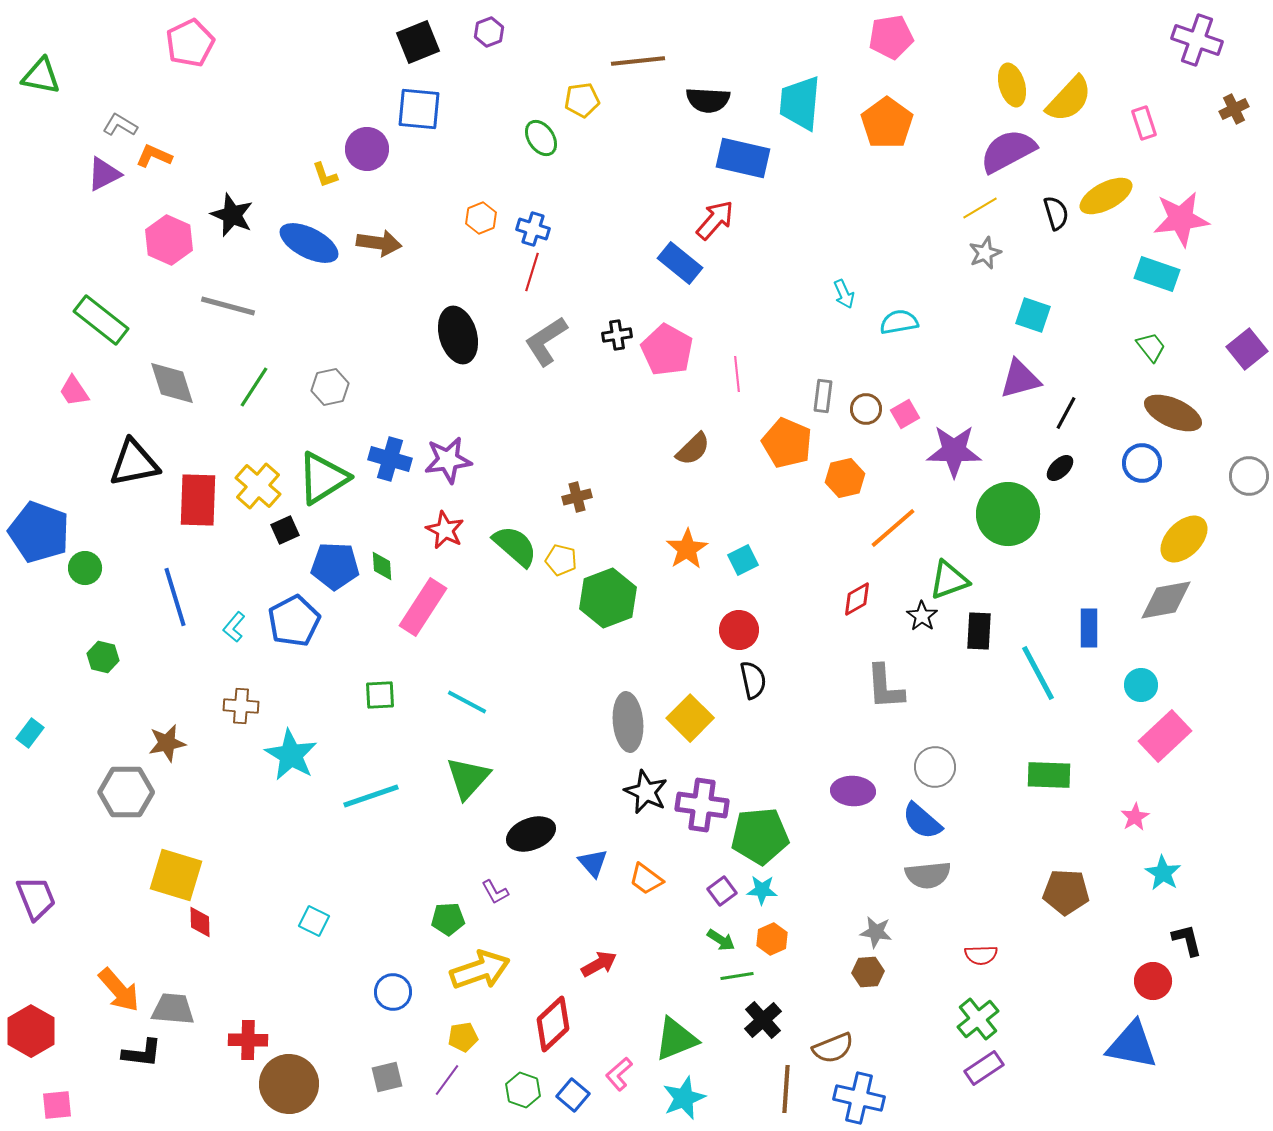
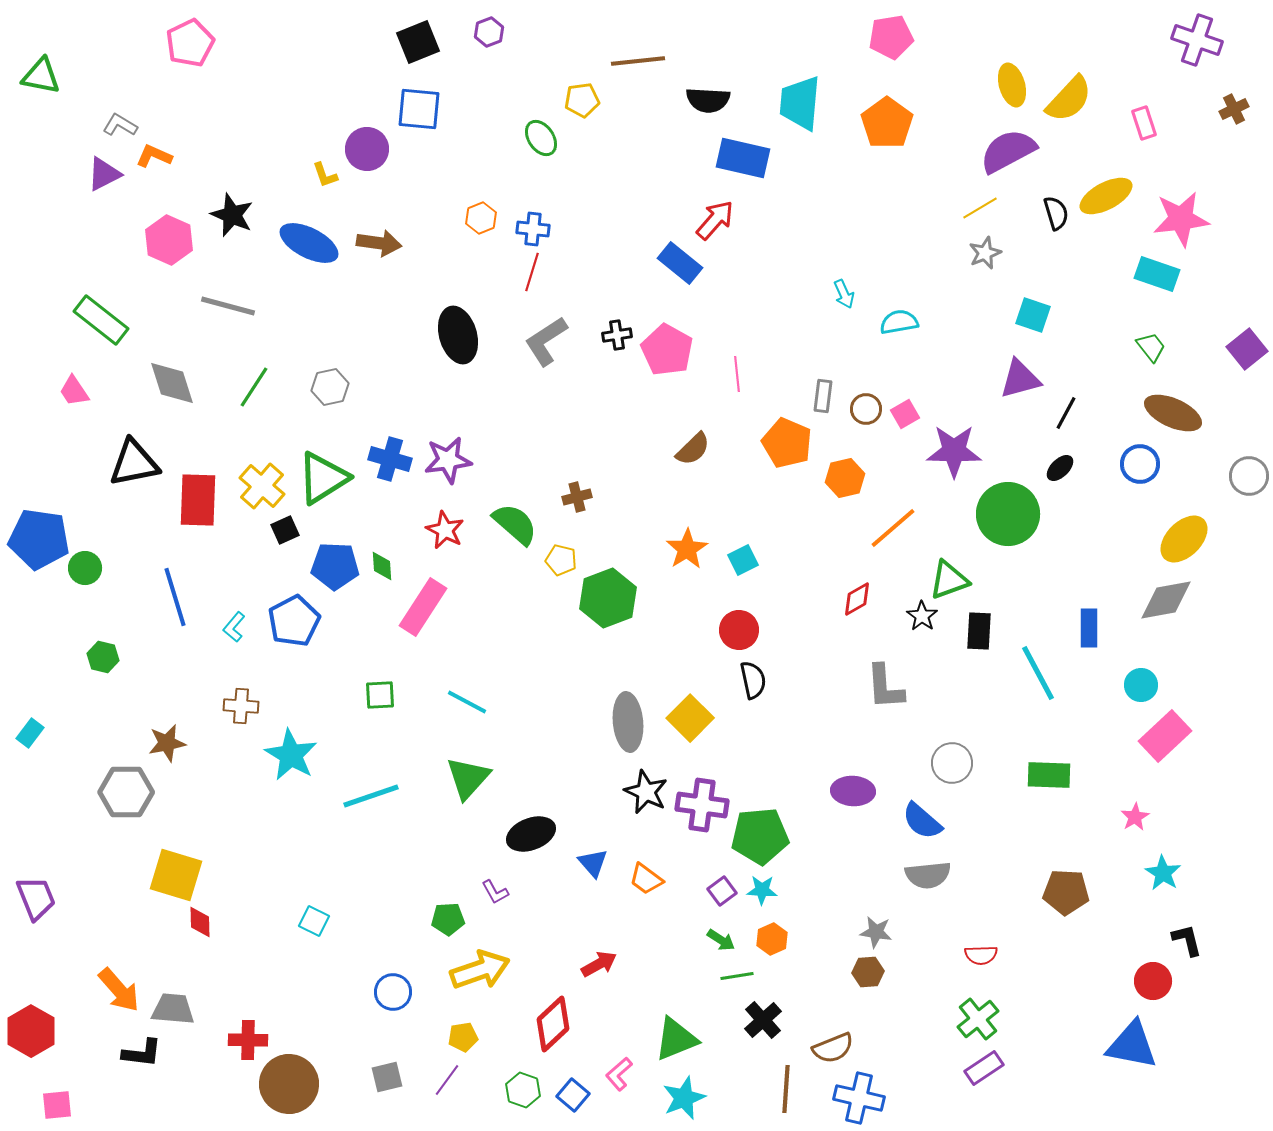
blue cross at (533, 229): rotated 12 degrees counterclockwise
blue circle at (1142, 463): moved 2 px left, 1 px down
yellow cross at (258, 486): moved 4 px right
blue pentagon at (39, 532): moved 7 px down; rotated 12 degrees counterclockwise
green semicircle at (515, 546): moved 22 px up
gray circle at (935, 767): moved 17 px right, 4 px up
